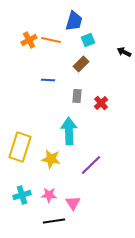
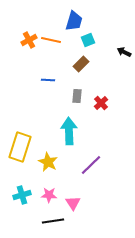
yellow star: moved 3 px left, 3 px down; rotated 18 degrees clockwise
black line: moved 1 px left
